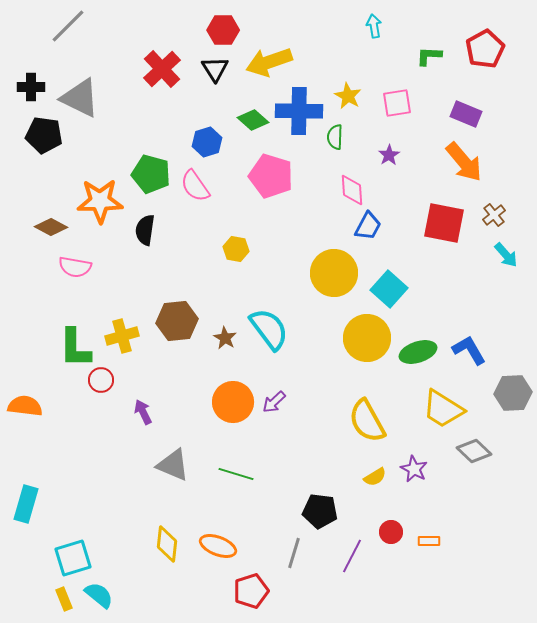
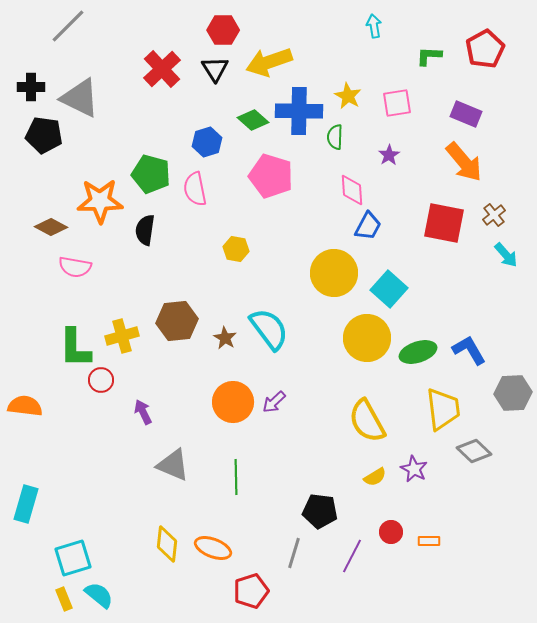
pink semicircle at (195, 186): moved 3 px down; rotated 24 degrees clockwise
yellow trapezoid at (443, 409): rotated 129 degrees counterclockwise
green line at (236, 474): moved 3 px down; rotated 72 degrees clockwise
orange ellipse at (218, 546): moved 5 px left, 2 px down
